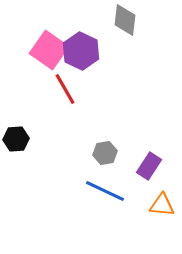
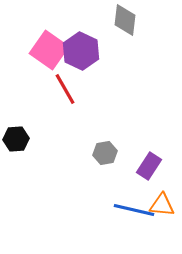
blue line: moved 29 px right, 19 px down; rotated 12 degrees counterclockwise
